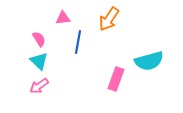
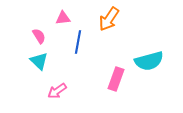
pink semicircle: moved 3 px up
pink arrow: moved 18 px right, 5 px down
